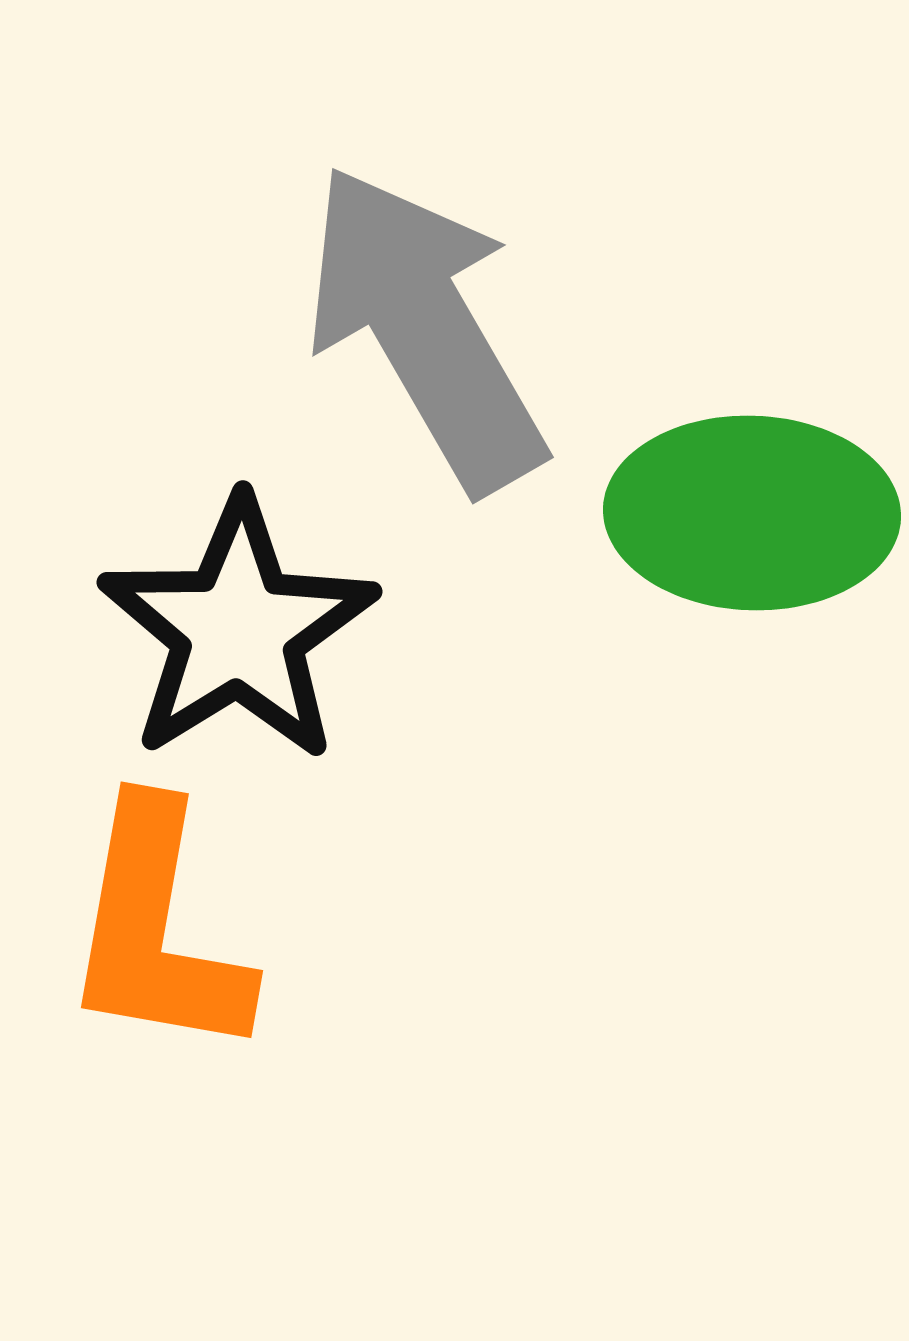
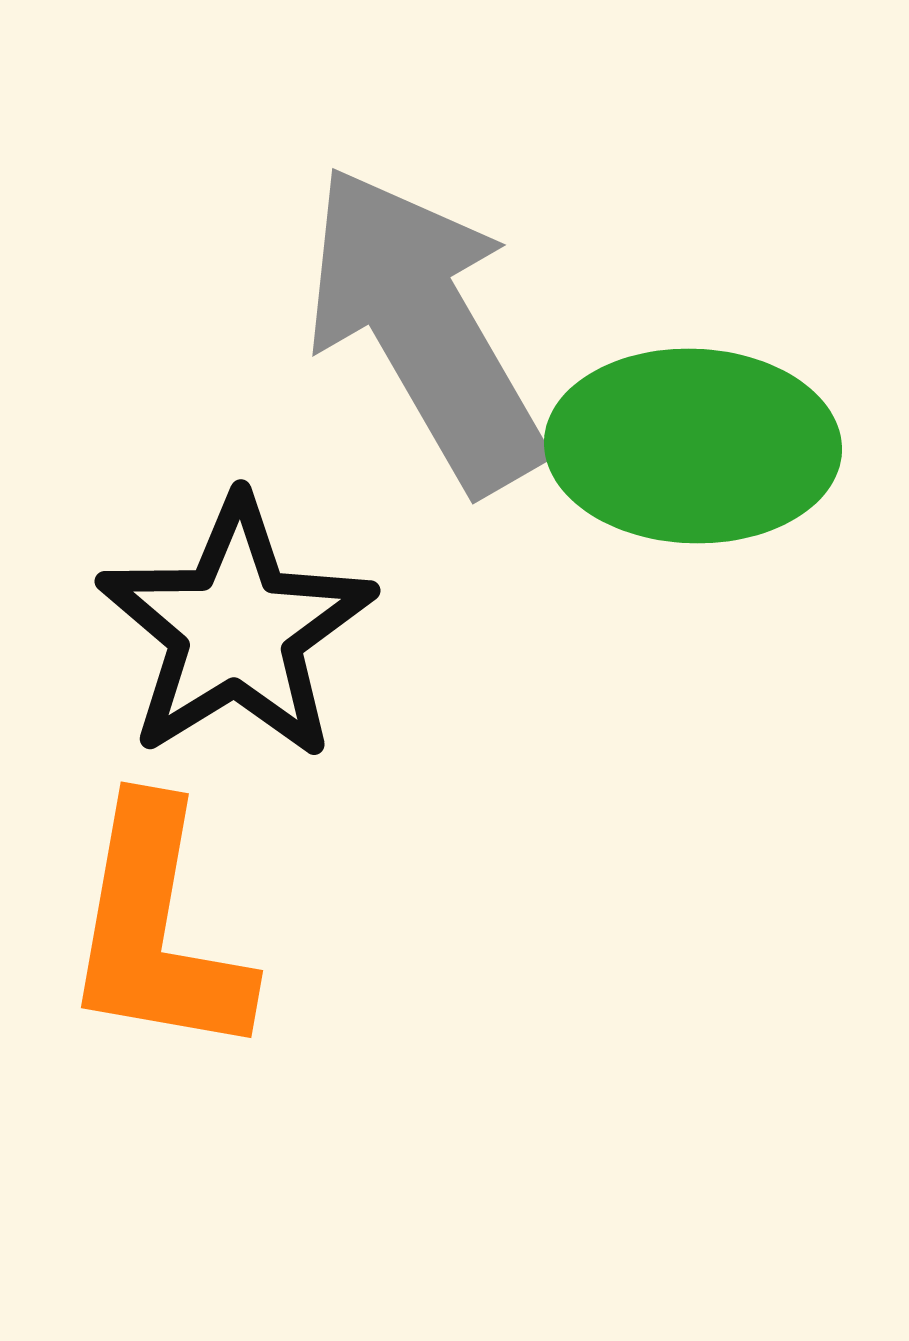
green ellipse: moved 59 px left, 67 px up
black star: moved 2 px left, 1 px up
